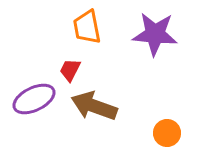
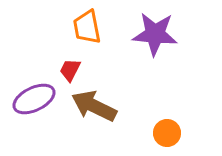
brown arrow: rotated 6 degrees clockwise
